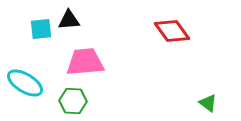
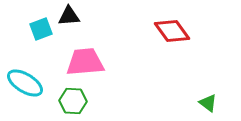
black triangle: moved 4 px up
cyan square: rotated 15 degrees counterclockwise
